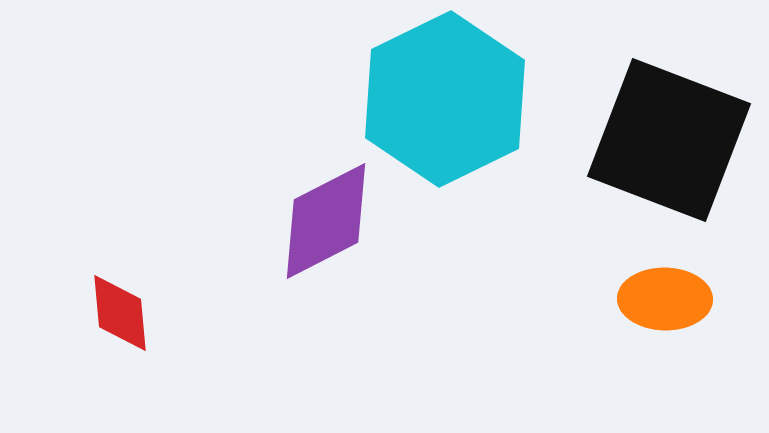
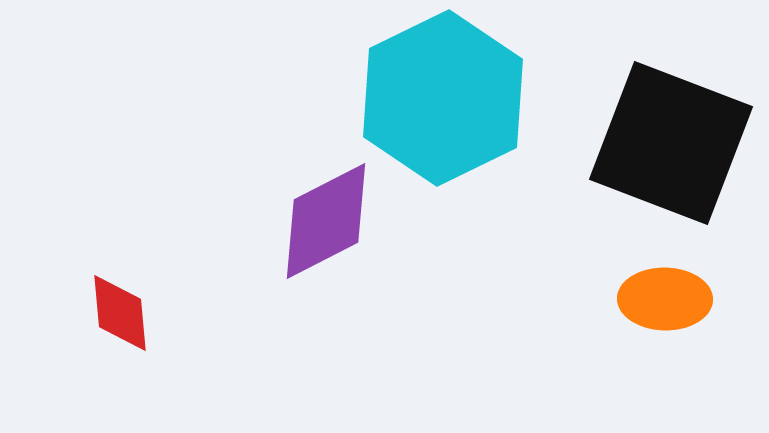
cyan hexagon: moved 2 px left, 1 px up
black square: moved 2 px right, 3 px down
